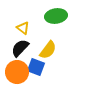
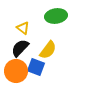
orange circle: moved 1 px left, 1 px up
